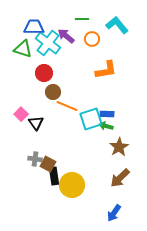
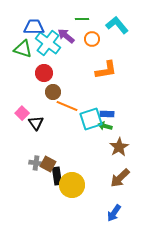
pink square: moved 1 px right, 1 px up
green arrow: moved 1 px left
gray cross: moved 1 px right, 4 px down
black rectangle: moved 3 px right
